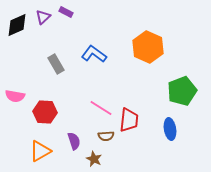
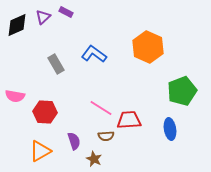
red trapezoid: rotated 100 degrees counterclockwise
